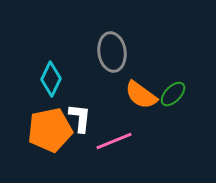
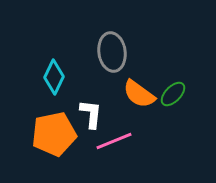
cyan diamond: moved 3 px right, 2 px up
orange semicircle: moved 2 px left, 1 px up
white L-shape: moved 11 px right, 4 px up
orange pentagon: moved 4 px right, 4 px down
